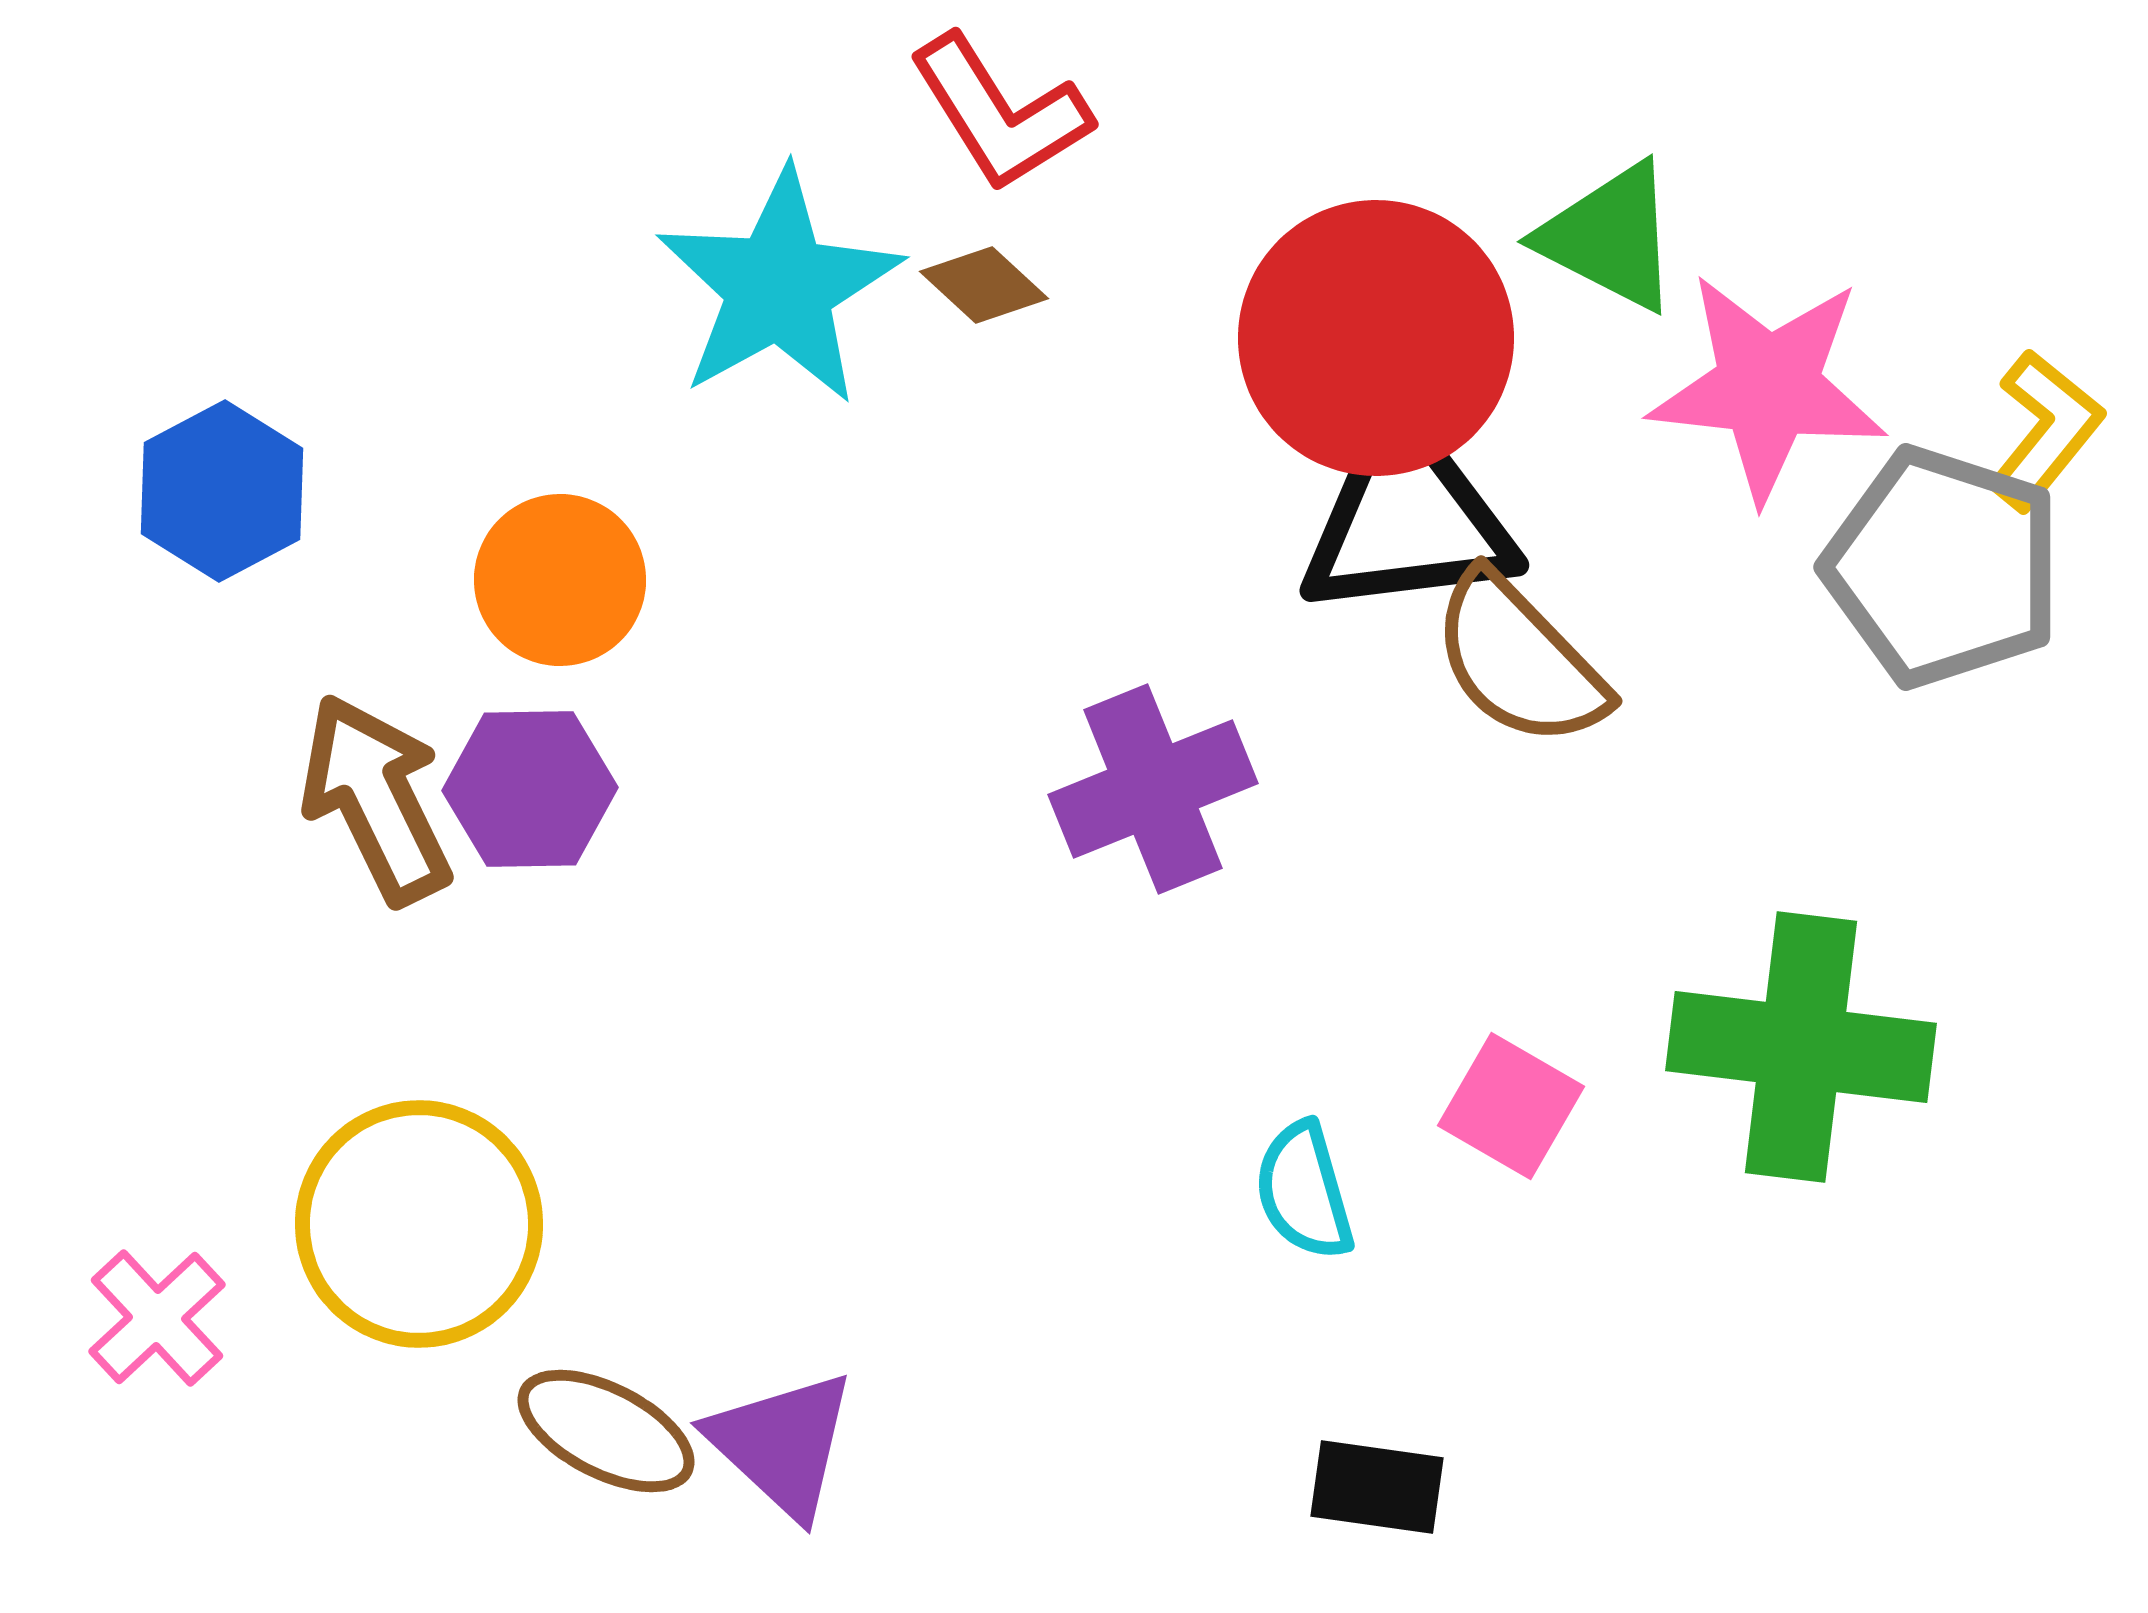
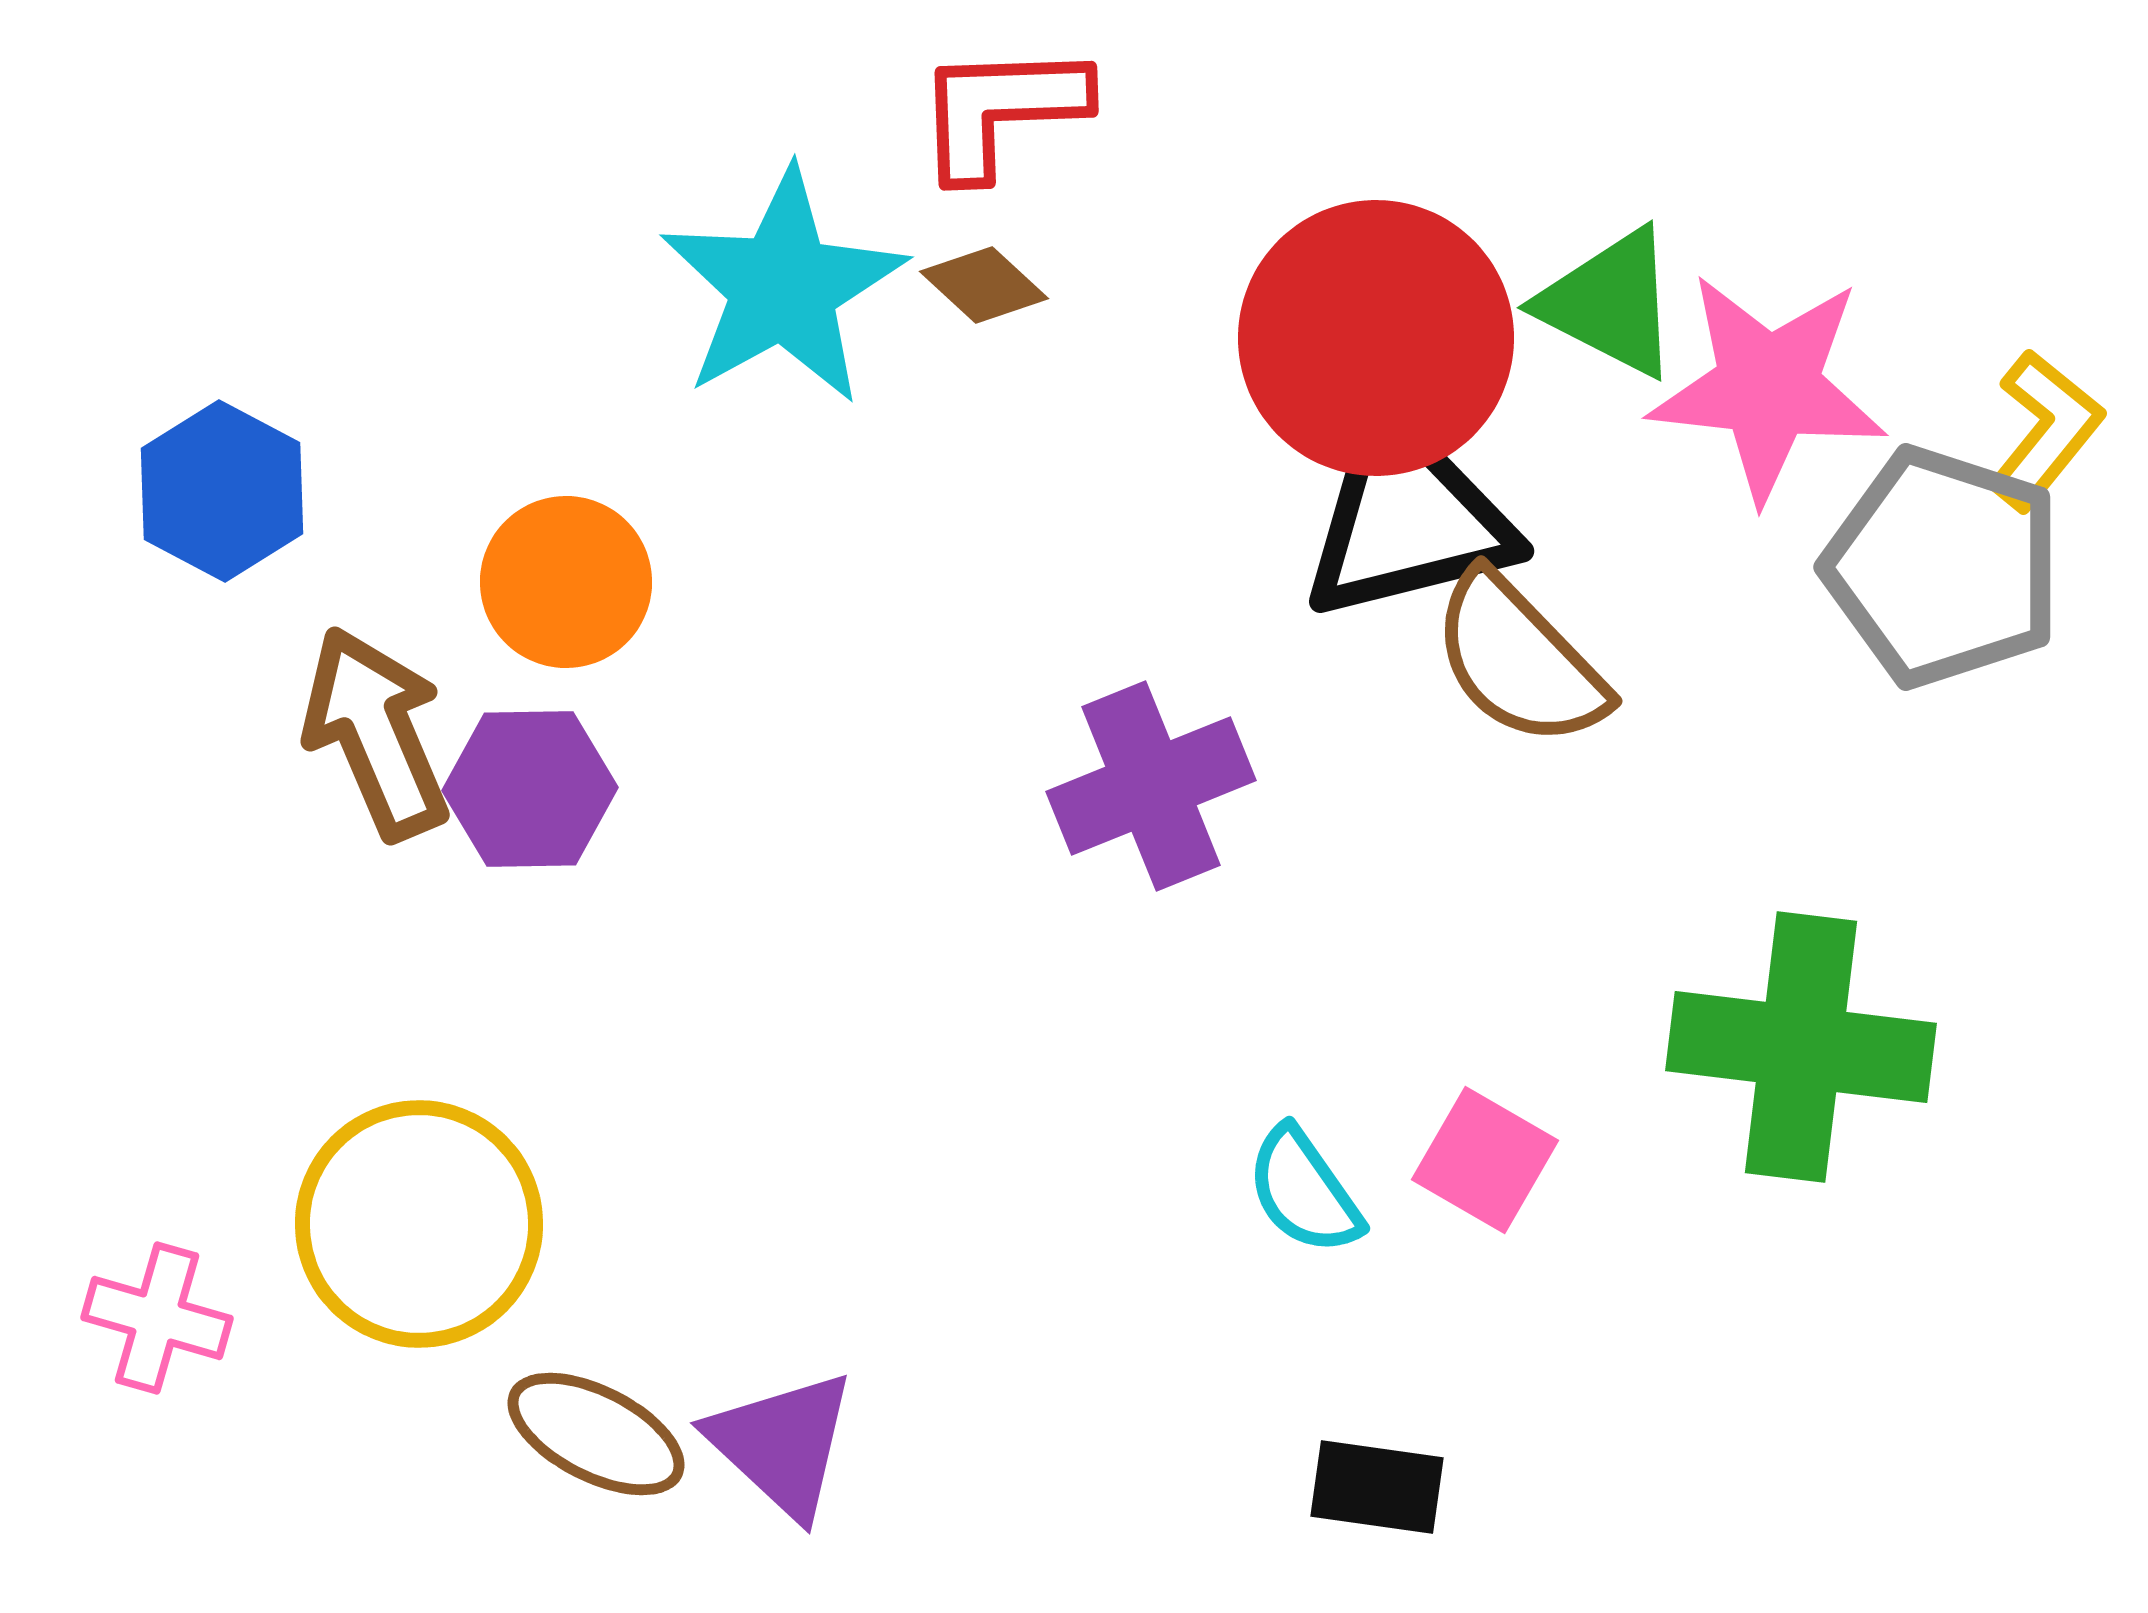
red L-shape: moved 1 px right, 3 px up; rotated 120 degrees clockwise
green triangle: moved 66 px down
cyan star: moved 4 px right
blue hexagon: rotated 4 degrees counterclockwise
black triangle: rotated 7 degrees counterclockwise
orange circle: moved 6 px right, 2 px down
purple cross: moved 2 px left, 3 px up
brown arrow: moved 66 px up; rotated 3 degrees clockwise
pink square: moved 26 px left, 54 px down
cyan semicircle: rotated 19 degrees counterclockwise
pink cross: rotated 31 degrees counterclockwise
brown ellipse: moved 10 px left, 3 px down
